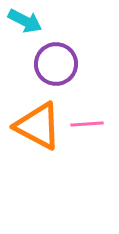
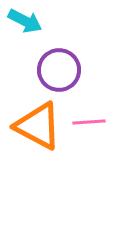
purple circle: moved 3 px right, 6 px down
pink line: moved 2 px right, 2 px up
